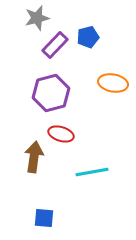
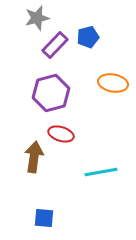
cyan line: moved 9 px right
